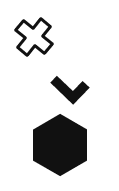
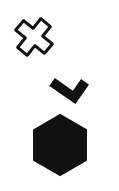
black L-shape: rotated 9 degrees counterclockwise
